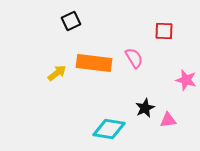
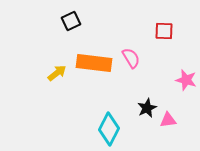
pink semicircle: moved 3 px left
black star: moved 2 px right
cyan diamond: rotated 72 degrees counterclockwise
